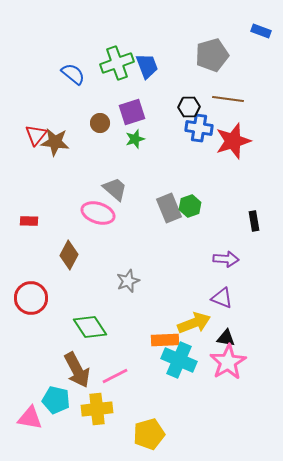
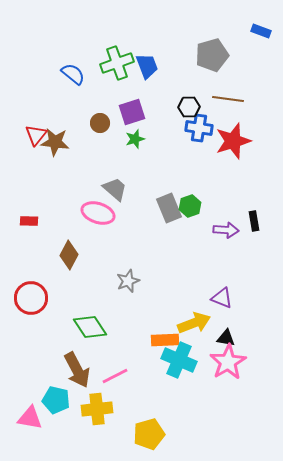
purple arrow: moved 29 px up
